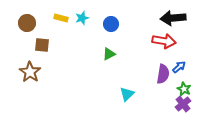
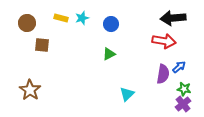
brown star: moved 18 px down
green star: rotated 16 degrees counterclockwise
